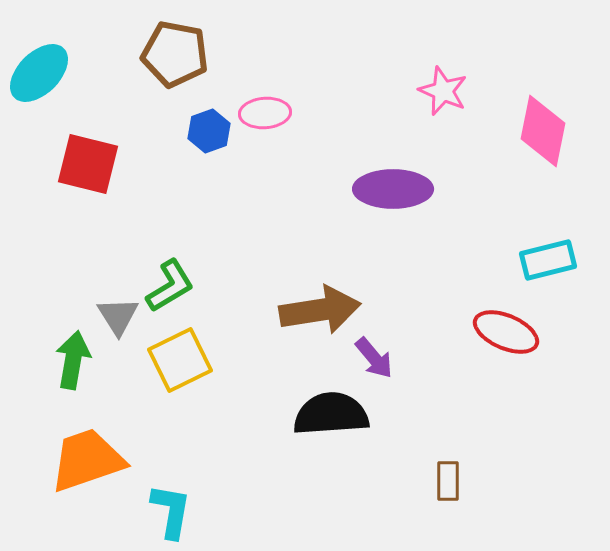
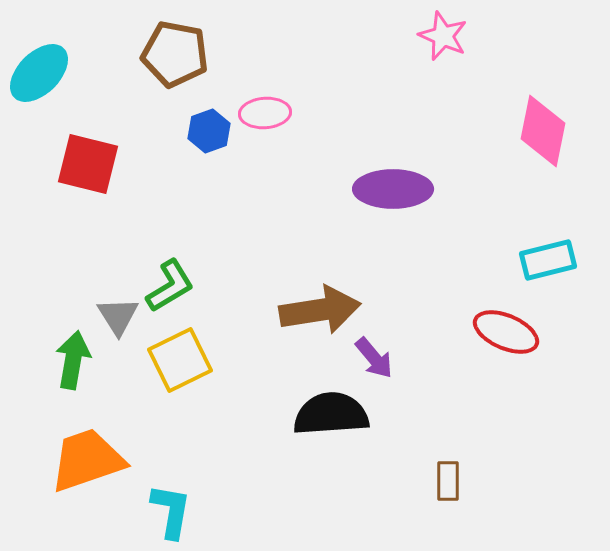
pink star: moved 55 px up
